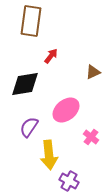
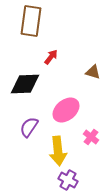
red arrow: moved 1 px down
brown triangle: rotated 42 degrees clockwise
black diamond: rotated 8 degrees clockwise
yellow arrow: moved 9 px right, 4 px up
purple cross: moved 1 px left, 1 px up
